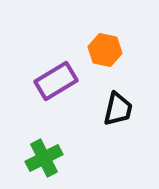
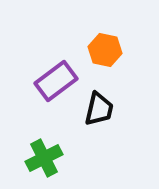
purple rectangle: rotated 6 degrees counterclockwise
black trapezoid: moved 19 px left
